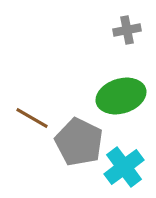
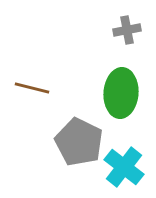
green ellipse: moved 3 px up; rotated 69 degrees counterclockwise
brown line: moved 30 px up; rotated 16 degrees counterclockwise
cyan cross: rotated 15 degrees counterclockwise
